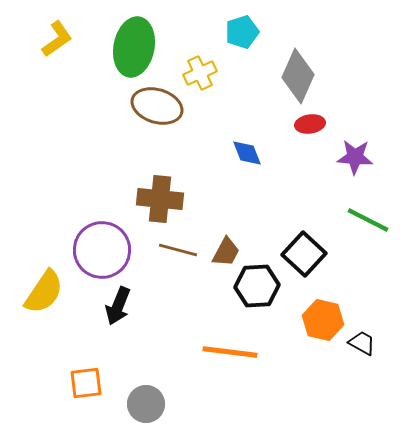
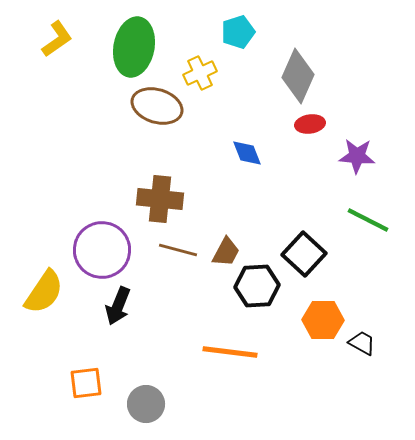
cyan pentagon: moved 4 px left
purple star: moved 2 px right, 1 px up
orange hexagon: rotated 12 degrees counterclockwise
